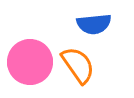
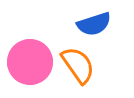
blue semicircle: rotated 12 degrees counterclockwise
